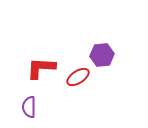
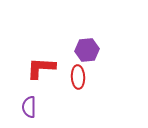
purple hexagon: moved 15 px left, 5 px up
red ellipse: rotated 60 degrees counterclockwise
